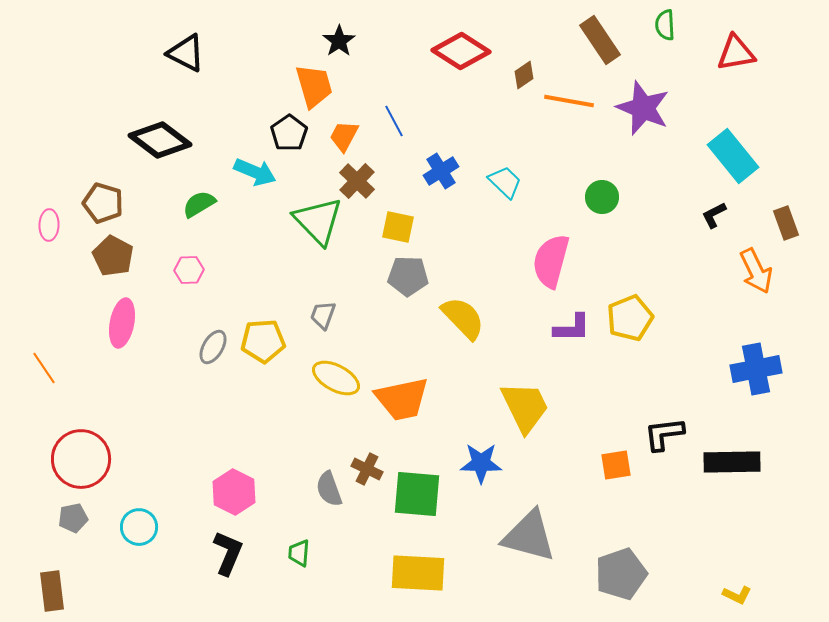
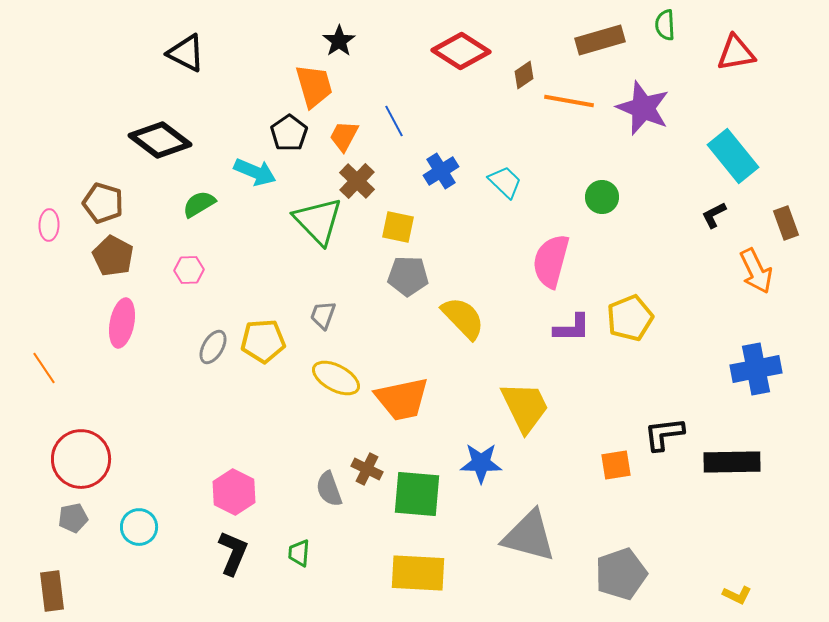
brown rectangle at (600, 40): rotated 72 degrees counterclockwise
black L-shape at (228, 553): moved 5 px right
